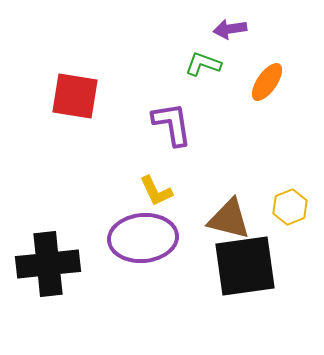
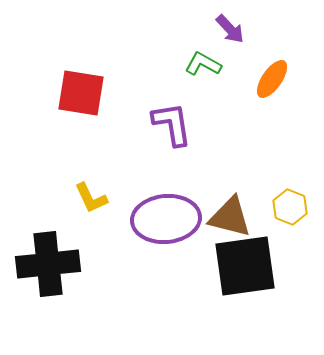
purple arrow: rotated 124 degrees counterclockwise
green L-shape: rotated 9 degrees clockwise
orange ellipse: moved 5 px right, 3 px up
red square: moved 6 px right, 3 px up
yellow L-shape: moved 65 px left, 7 px down
yellow hexagon: rotated 16 degrees counterclockwise
brown triangle: moved 1 px right, 2 px up
purple ellipse: moved 23 px right, 19 px up
